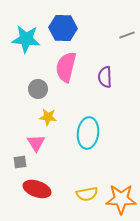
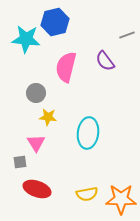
blue hexagon: moved 8 px left, 6 px up; rotated 16 degrees counterclockwise
purple semicircle: moved 16 px up; rotated 35 degrees counterclockwise
gray circle: moved 2 px left, 4 px down
